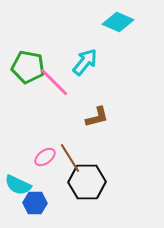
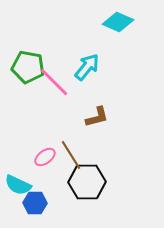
cyan arrow: moved 2 px right, 5 px down
brown line: moved 1 px right, 3 px up
